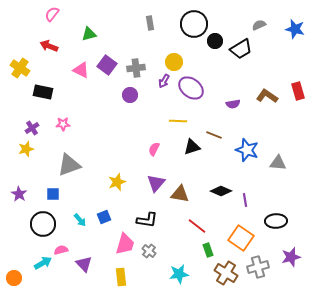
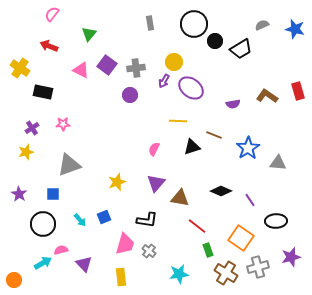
gray semicircle at (259, 25): moved 3 px right
green triangle at (89, 34): rotated 35 degrees counterclockwise
yellow star at (26, 149): moved 3 px down
blue star at (247, 150): moved 1 px right, 2 px up; rotated 20 degrees clockwise
brown triangle at (180, 194): moved 4 px down
purple line at (245, 200): moved 5 px right; rotated 24 degrees counterclockwise
orange circle at (14, 278): moved 2 px down
